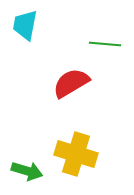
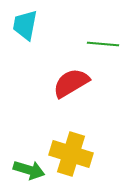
green line: moved 2 px left
yellow cross: moved 5 px left
green arrow: moved 2 px right, 1 px up
